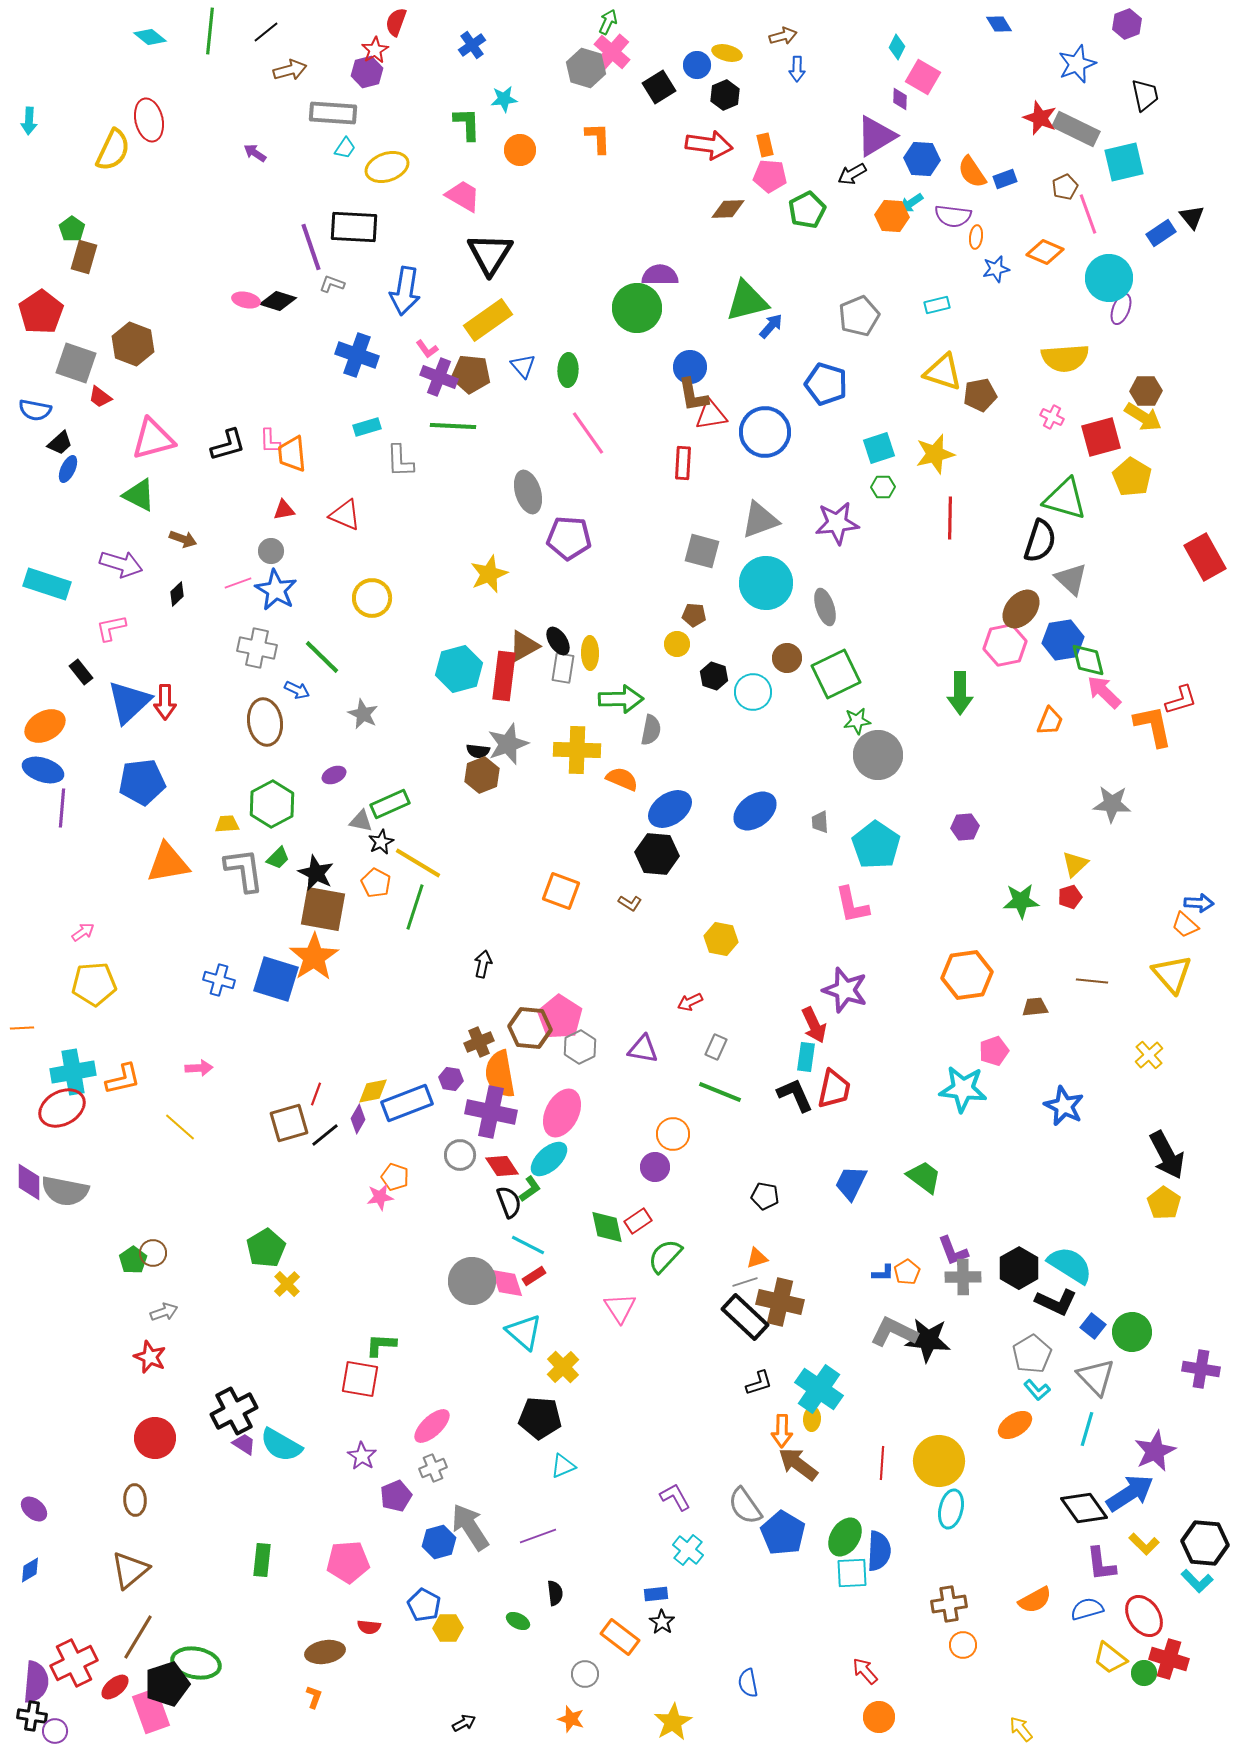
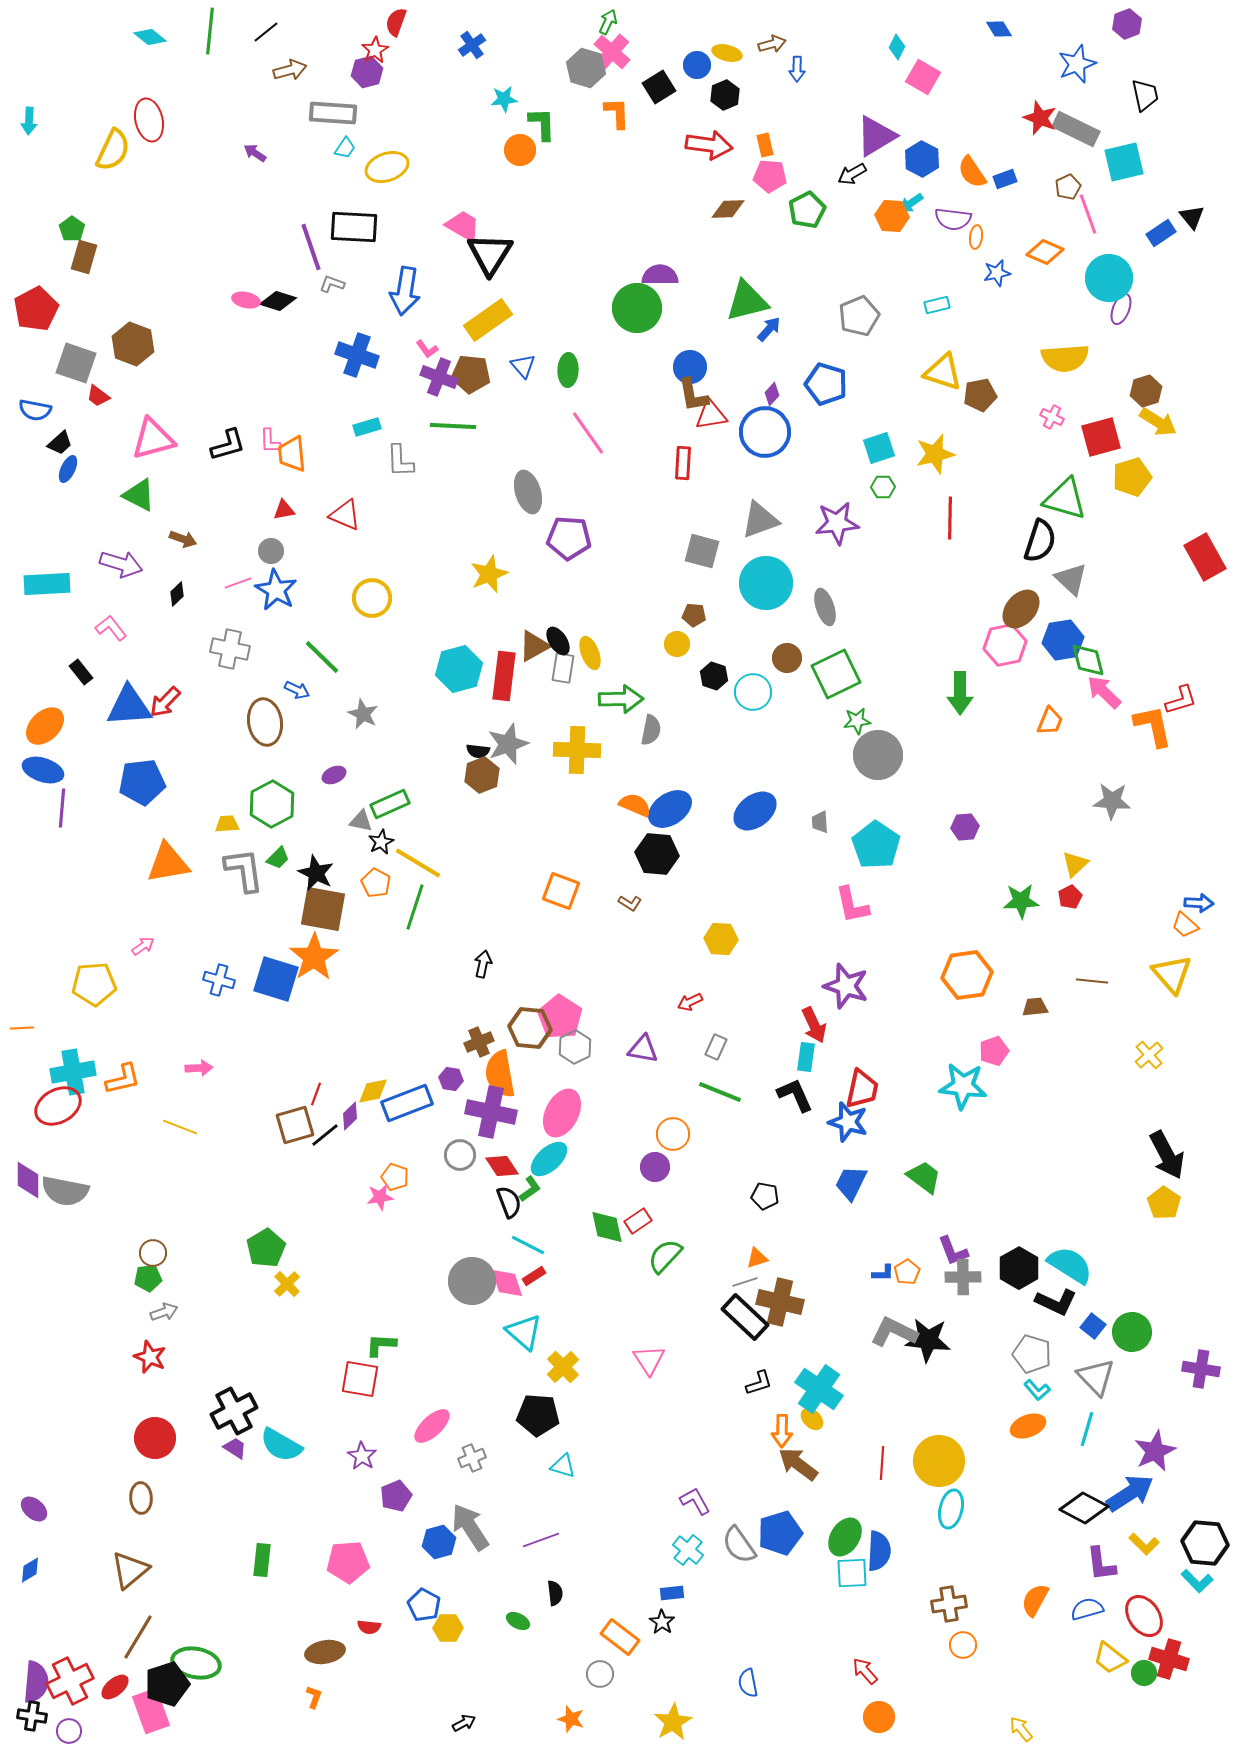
blue diamond at (999, 24): moved 5 px down
brown arrow at (783, 36): moved 11 px left, 8 px down
purple diamond at (900, 99): moved 128 px left, 295 px down; rotated 40 degrees clockwise
green L-shape at (467, 124): moved 75 px right
orange L-shape at (598, 138): moved 19 px right, 25 px up
blue hexagon at (922, 159): rotated 24 degrees clockwise
brown pentagon at (1065, 187): moved 3 px right
pink trapezoid at (463, 196): moved 30 px down
purple semicircle at (953, 216): moved 3 px down
blue star at (996, 269): moved 1 px right, 4 px down
red pentagon at (41, 312): moved 5 px left, 3 px up; rotated 6 degrees clockwise
blue arrow at (771, 326): moved 2 px left, 3 px down
brown hexagon at (1146, 391): rotated 16 degrees counterclockwise
red trapezoid at (100, 397): moved 2 px left, 1 px up
yellow arrow at (1143, 417): moved 15 px right, 5 px down
yellow pentagon at (1132, 477): rotated 24 degrees clockwise
cyan rectangle at (47, 584): rotated 21 degrees counterclockwise
pink L-shape at (111, 628): rotated 64 degrees clockwise
brown triangle at (524, 646): moved 10 px right
gray cross at (257, 648): moved 27 px left, 1 px down
yellow ellipse at (590, 653): rotated 20 degrees counterclockwise
blue triangle at (129, 702): moved 4 px down; rotated 39 degrees clockwise
red arrow at (165, 702): rotated 44 degrees clockwise
orange ellipse at (45, 726): rotated 15 degrees counterclockwise
orange semicircle at (622, 779): moved 13 px right, 26 px down
gray star at (1112, 804): moved 3 px up
red pentagon at (1070, 897): rotated 10 degrees counterclockwise
pink arrow at (83, 932): moved 60 px right, 14 px down
yellow hexagon at (721, 939): rotated 8 degrees counterclockwise
purple star at (845, 990): moved 1 px right, 4 px up
gray hexagon at (580, 1047): moved 5 px left
red trapezoid at (834, 1089): moved 28 px right
cyan star at (963, 1089): moved 3 px up
blue star at (1064, 1106): moved 216 px left, 16 px down; rotated 9 degrees counterclockwise
red ellipse at (62, 1108): moved 4 px left, 2 px up
purple diamond at (358, 1119): moved 8 px left, 3 px up; rotated 16 degrees clockwise
brown square at (289, 1123): moved 6 px right, 2 px down
yellow line at (180, 1127): rotated 20 degrees counterclockwise
purple diamond at (29, 1182): moved 1 px left, 2 px up
green pentagon at (133, 1260): moved 15 px right, 18 px down; rotated 28 degrees clockwise
pink triangle at (620, 1308): moved 29 px right, 52 px down
gray pentagon at (1032, 1354): rotated 24 degrees counterclockwise
black pentagon at (540, 1418): moved 2 px left, 3 px up
yellow ellipse at (812, 1419): rotated 50 degrees counterclockwise
orange ellipse at (1015, 1425): moved 13 px right, 1 px down; rotated 12 degrees clockwise
purple trapezoid at (244, 1444): moved 9 px left, 4 px down
cyan triangle at (563, 1466): rotated 40 degrees clockwise
gray cross at (433, 1468): moved 39 px right, 10 px up
purple L-shape at (675, 1497): moved 20 px right, 4 px down
brown ellipse at (135, 1500): moved 6 px right, 2 px up
gray semicircle at (745, 1506): moved 6 px left, 39 px down
black diamond at (1084, 1508): rotated 27 degrees counterclockwise
blue pentagon at (783, 1533): moved 3 px left; rotated 24 degrees clockwise
purple line at (538, 1536): moved 3 px right, 4 px down
blue rectangle at (656, 1594): moved 16 px right, 1 px up
orange semicircle at (1035, 1600): rotated 148 degrees clockwise
red cross at (74, 1663): moved 4 px left, 18 px down
gray circle at (585, 1674): moved 15 px right
purple circle at (55, 1731): moved 14 px right
